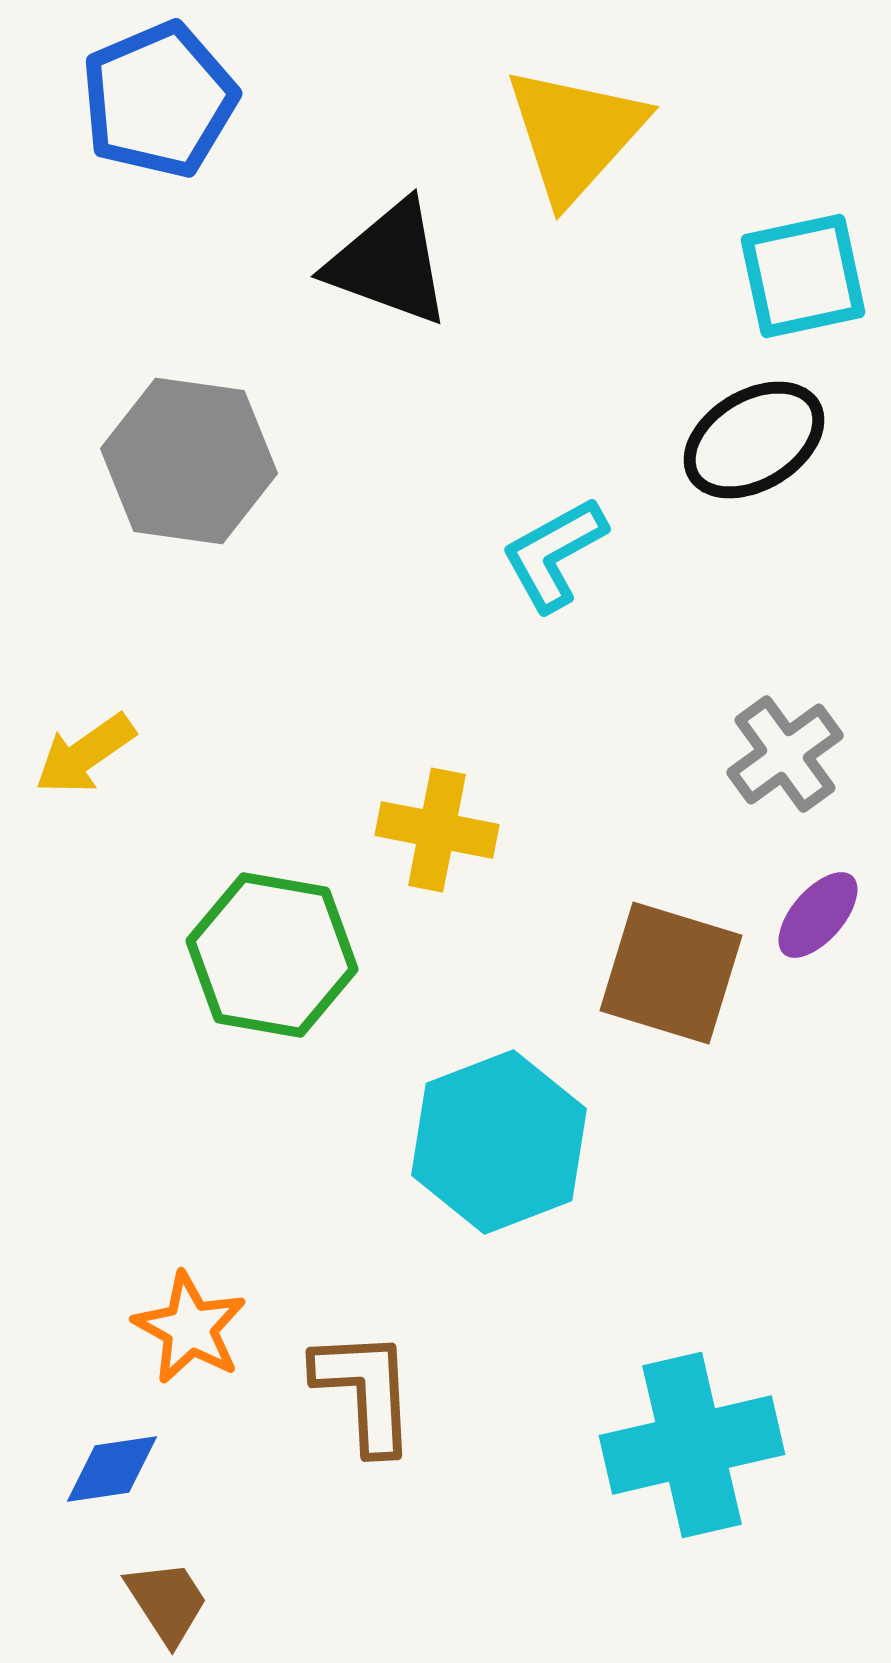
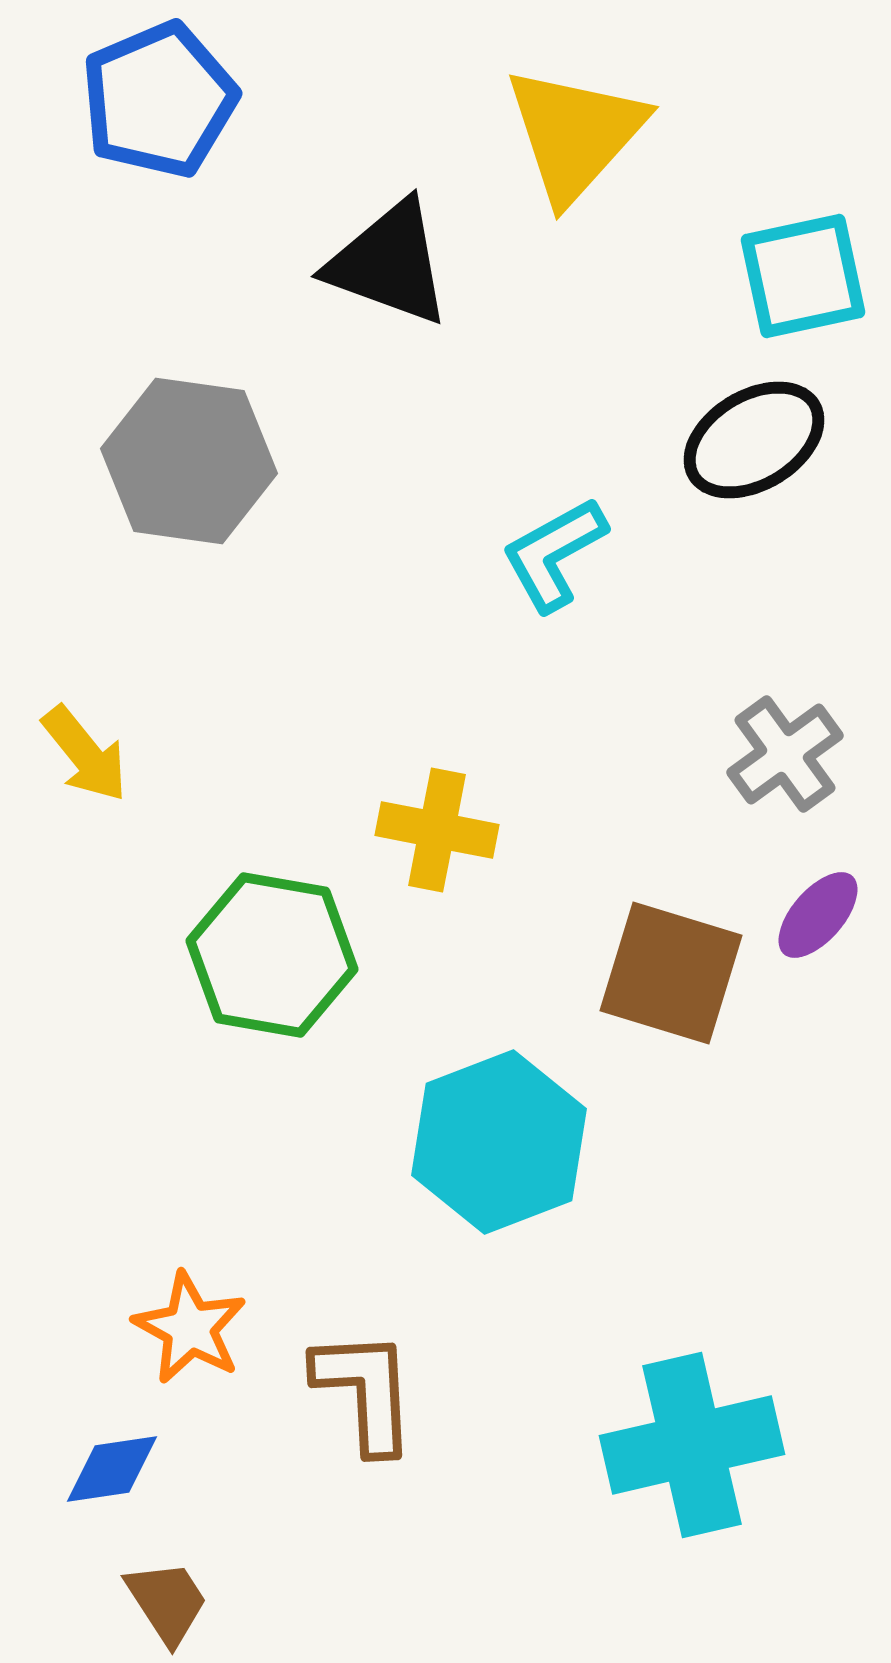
yellow arrow: rotated 94 degrees counterclockwise
